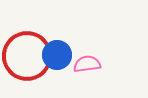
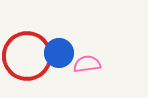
blue circle: moved 2 px right, 2 px up
